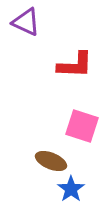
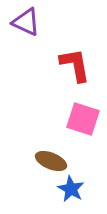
red L-shape: rotated 102 degrees counterclockwise
pink square: moved 1 px right, 7 px up
blue star: rotated 8 degrees counterclockwise
